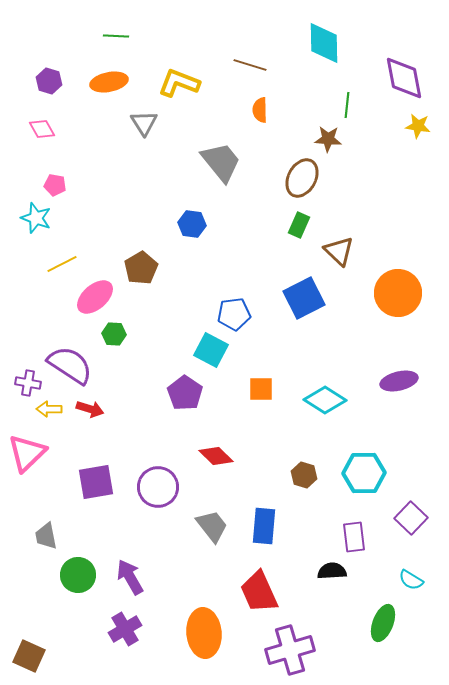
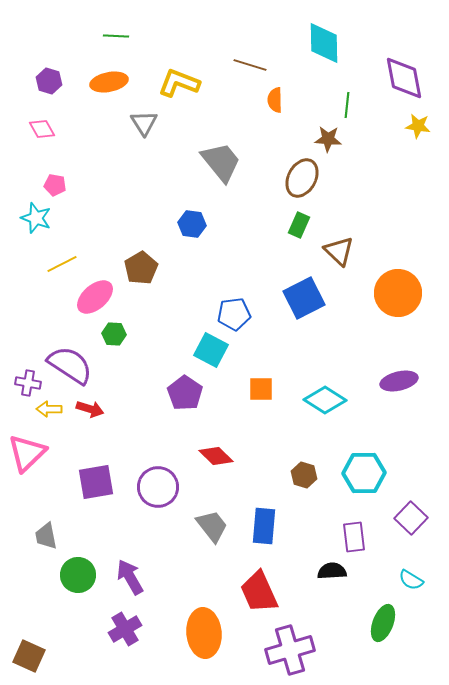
orange semicircle at (260, 110): moved 15 px right, 10 px up
